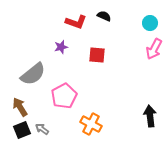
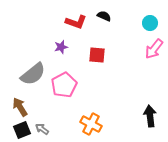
pink arrow: rotated 10 degrees clockwise
pink pentagon: moved 11 px up
